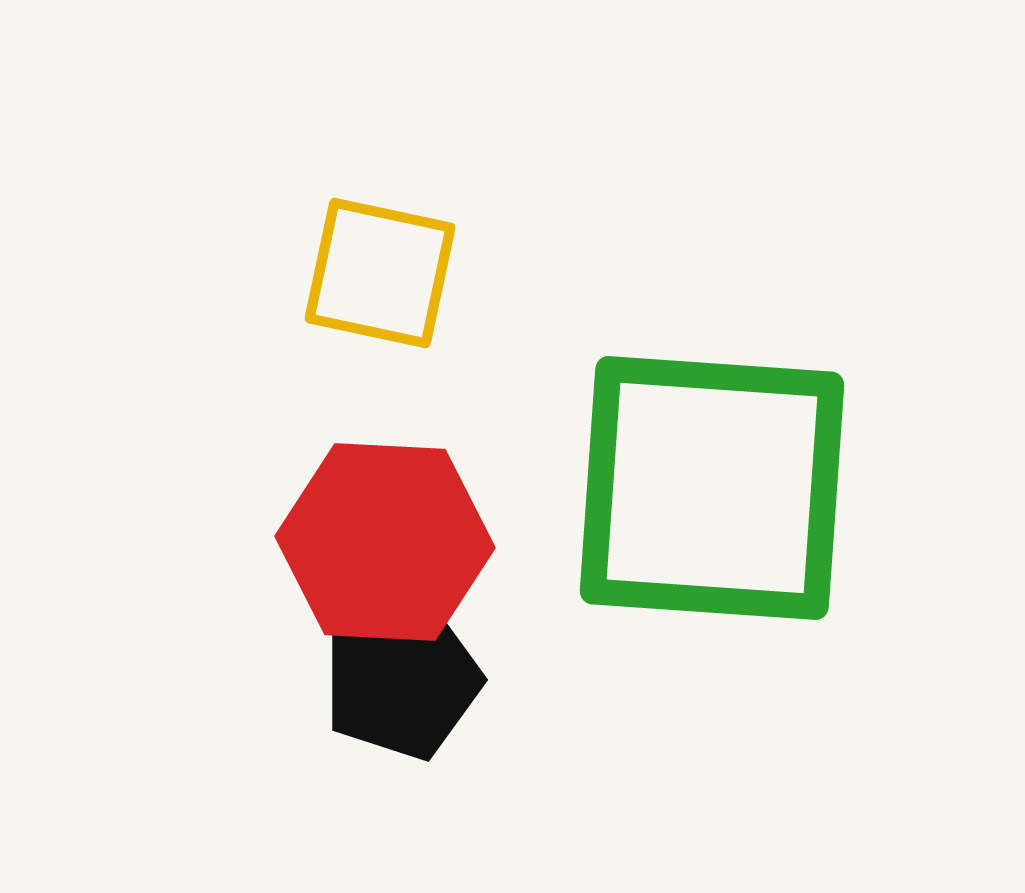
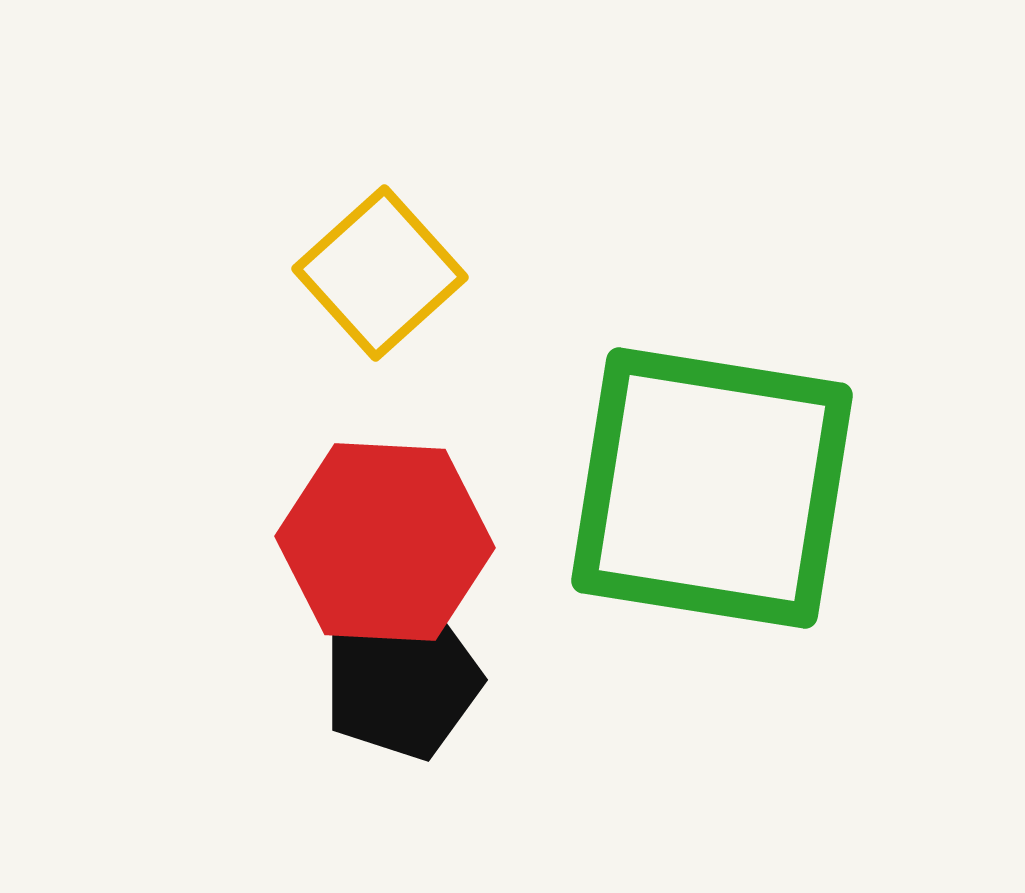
yellow square: rotated 36 degrees clockwise
green square: rotated 5 degrees clockwise
